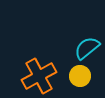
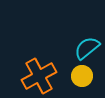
yellow circle: moved 2 px right
